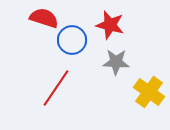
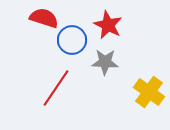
red star: moved 2 px left; rotated 12 degrees clockwise
gray star: moved 11 px left
